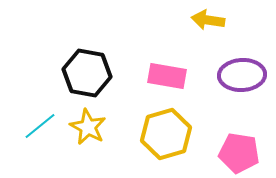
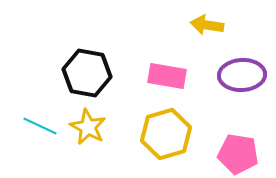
yellow arrow: moved 1 px left, 5 px down
cyan line: rotated 64 degrees clockwise
pink pentagon: moved 1 px left, 1 px down
